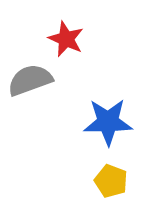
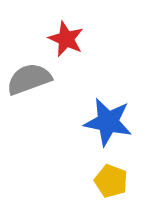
gray semicircle: moved 1 px left, 1 px up
blue star: rotated 12 degrees clockwise
